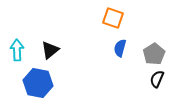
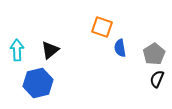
orange square: moved 11 px left, 9 px down
blue semicircle: rotated 24 degrees counterclockwise
blue hexagon: rotated 24 degrees counterclockwise
